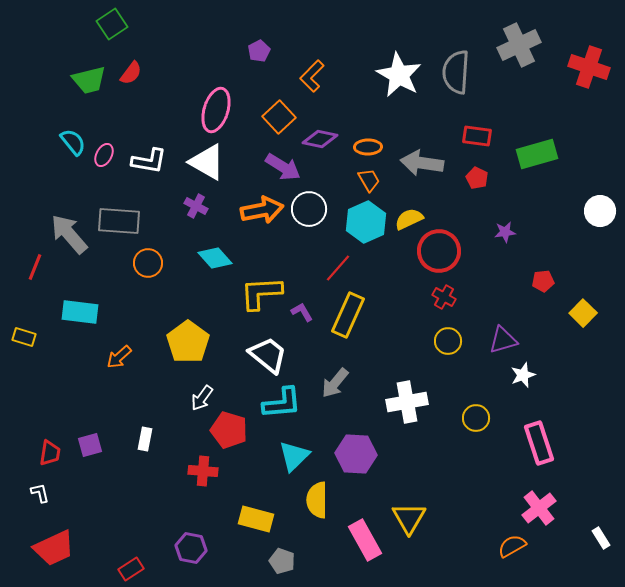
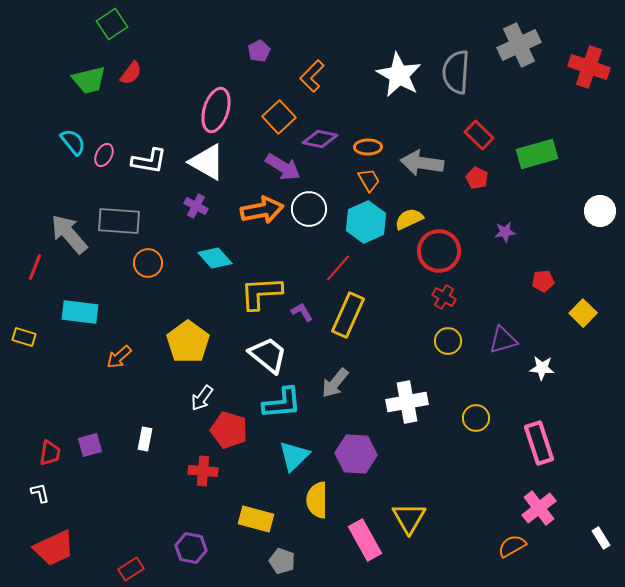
red rectangle at (477, 136): moved 2 px right, 1 px up; rotated 36 degrees clockwise
white star at (523, 375): moved 19 px right, 7 px up; rotated 25 degrees clockwise
